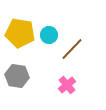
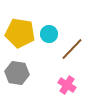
cyan circle: moved 1 px up
gray hexagon: moved 3 px up
pink cross: rotated 18 degrees counterclockwise
